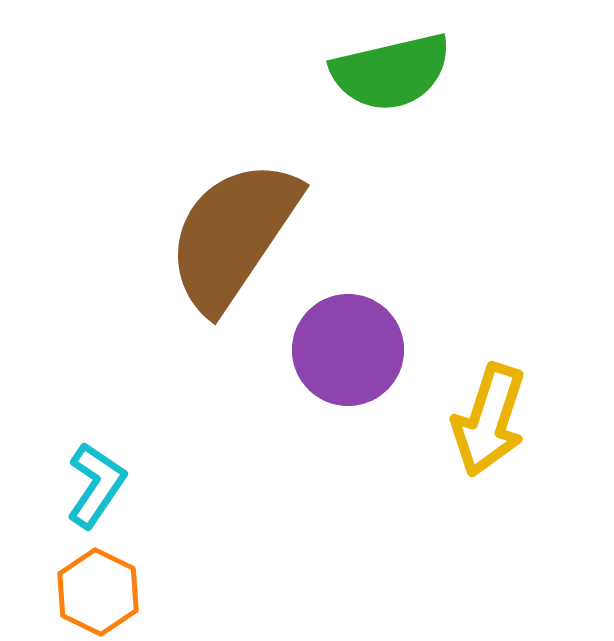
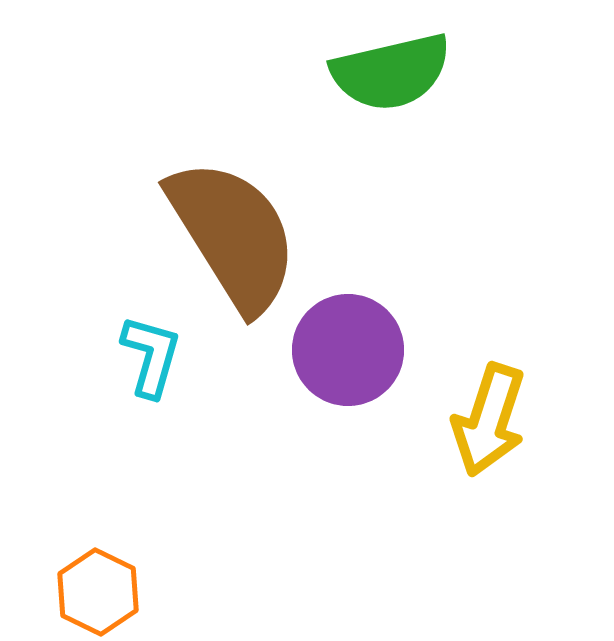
brown semicircle: rotated 114 degrees clockwise
cyan L-shape: moved 55 px right, 129 px up; rotated 18 degrees counterclockwise
